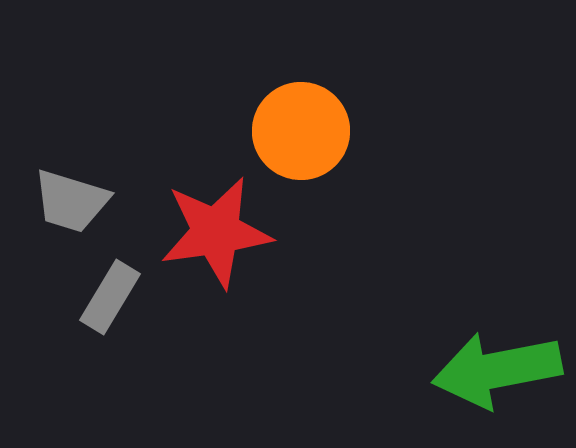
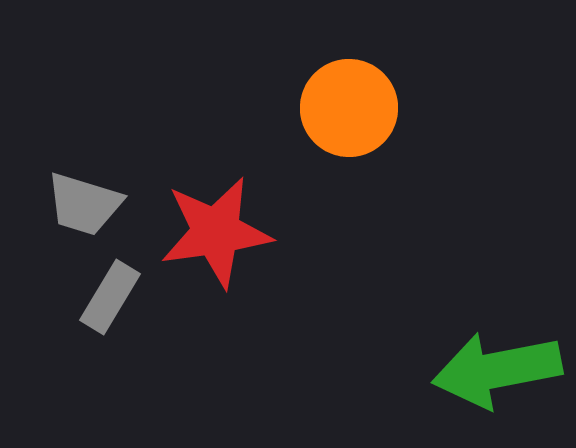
orange circle: moved 48 px right, 23 px up
gray trapezoid: moved 13 px right, 3 px down
